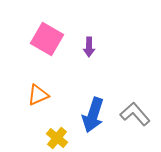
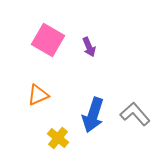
pink square: moved 1 px right, 1 px down
purple arrow: rotated 24 degrees counterclockwise
yellow cross: moved 1 px right
